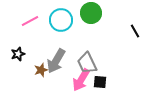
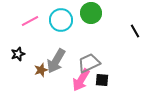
gray trapezoid: moved 2 px right; rotated 90 degrees clockwise
black square: moved 2 px right, 2 px up
